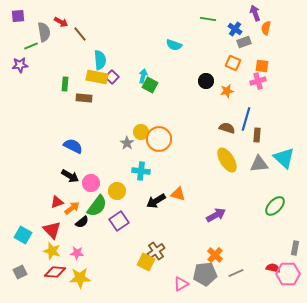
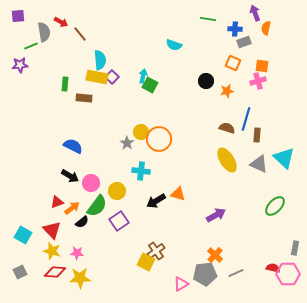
blue cross at (235, 29): rotated 32 degrees counterclockwise
gray triangle at (259, 164): rotated 30 degrees clockwise
